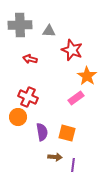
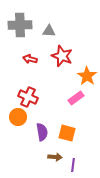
red star: moved 10 px left, 6 px down
